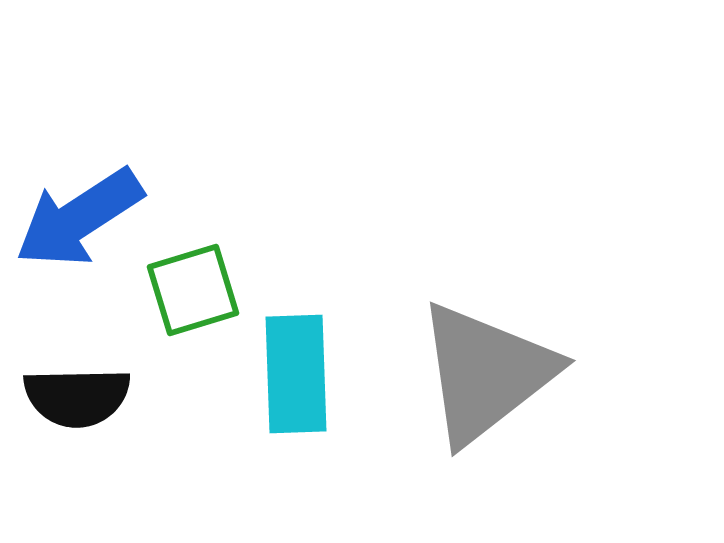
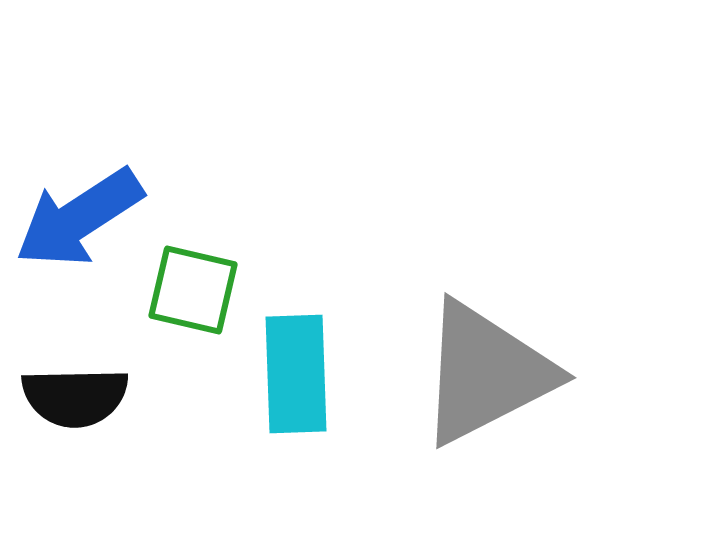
green square: rotated 30 degrees clockwise
gray triangle: rotated 11 degrees clockwise
black semicircle: moved 2 px left
